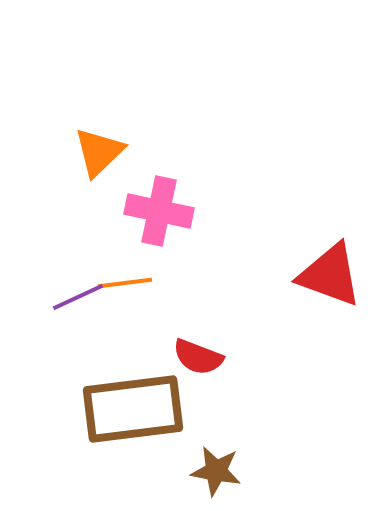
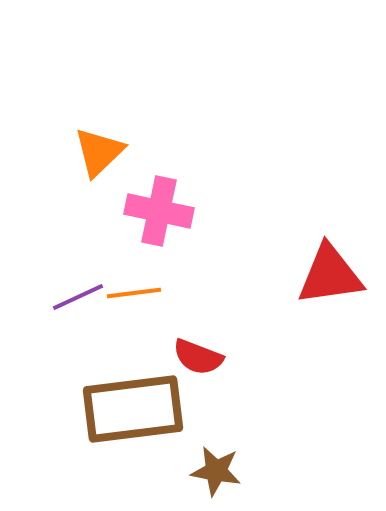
red triangle: rotated 28 degrees counterclockwise
orange line: moved 9 px right, 10 px down
